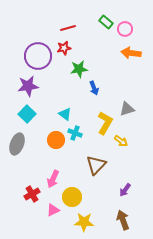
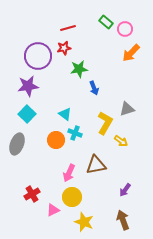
orange arrow: rotated 54 degrees counterclockwise
brown triangle: rotated 35 degrees clockwise
pink arrow: moved 16 px right, 6 px up
yellow star: rotated 18 degrees clockwise
